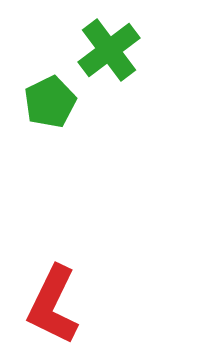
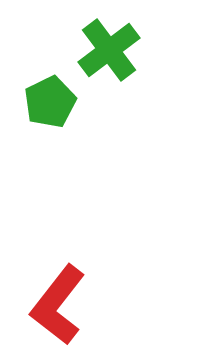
red L-shape: moved 5 px right; rotated 12 degrees clockwise
